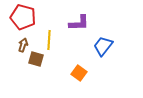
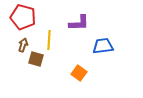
blue trapezoid: rotated 45 degrees clockwise
